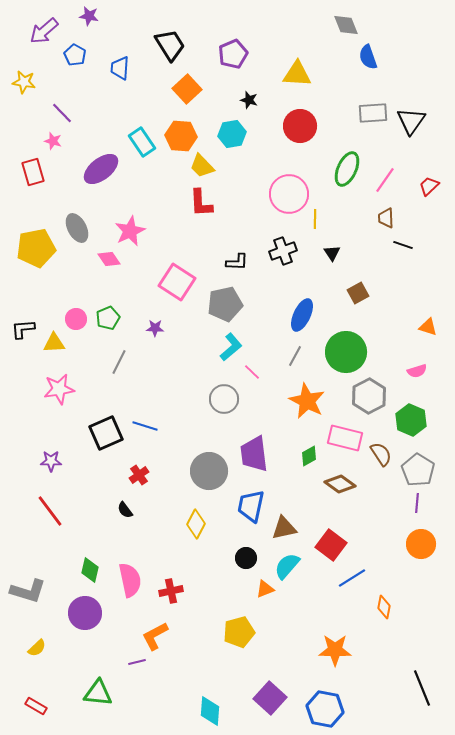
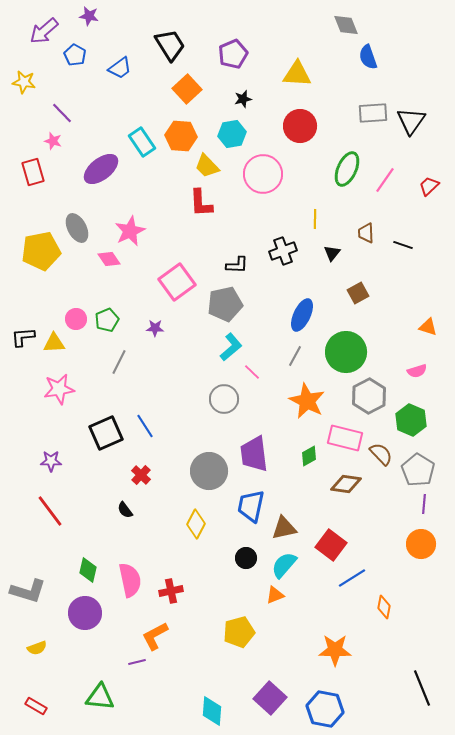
blue trapezoid at (120, 68): rotated 130 degrees counterclockwise
black star at (249, 100): moved 6 px left, 1 px up; rotated 30 degrees counterclockwise
yellow trapezoid at (202, 166): moved 5 px right
pink circle at (289, 194): moved 26 px left, 20 px up
brown trapezoid at (386, 218): moved 20 px left, 15 px down
yellow pentagon at (36, 248): moved 5 px right, 3 px down
black triangle at (332, 253): rotated 12 degrees clockwise
black L-shape at (237, 262): moved 3 px down
pink square at (177, 282): rotated 21 degrees clockwise
green pentagon at (108, 318): moved 1 px left, 2 px down
black L-shape at (23, 329): moved 8 px down
blue line at (145, 426): rotated 40 degrees clockwise
brown semicircle at (381, 454): rotated 10 degrees counterclockwise
red cross at (139, 475): moved 2 px right; rotated 12 degrees counterclockwise
brown diamond at (340, 484): moved 6 px right; rotated 28 degrees counterclockwise
purple line at (417, 503): moved 7 px right, 1 px down
cyan semicircle at (287, 566): moved 3 px left, 1 px up
green diamond at (90, 570): moved 2 px left
orange triangle at (265, 589): moved 10 px right, 6 px down
yellow semicircle at (37, 648): rotated 24 degrees clockwise
green triangle at (98, 693): moved 2 px right, 4 px down
cyan diamond at (210, 711): moved 2 px right
